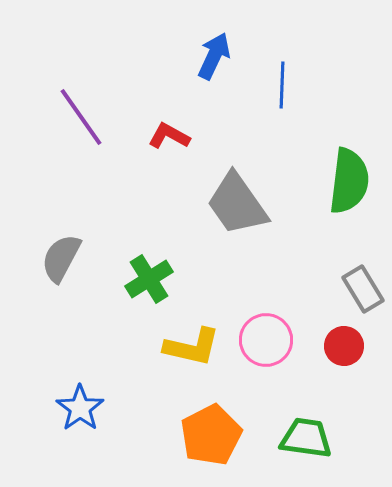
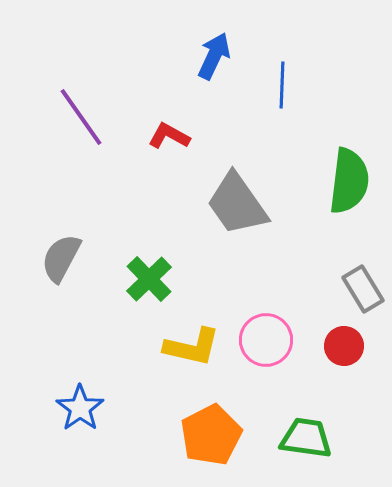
green cross: rotated 12 degrees counterclockwise
